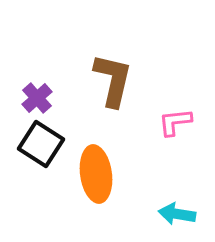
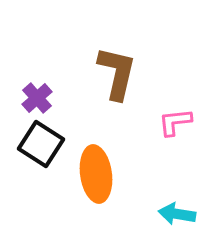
brown L-shape: moved 4 px right, 7 px up
